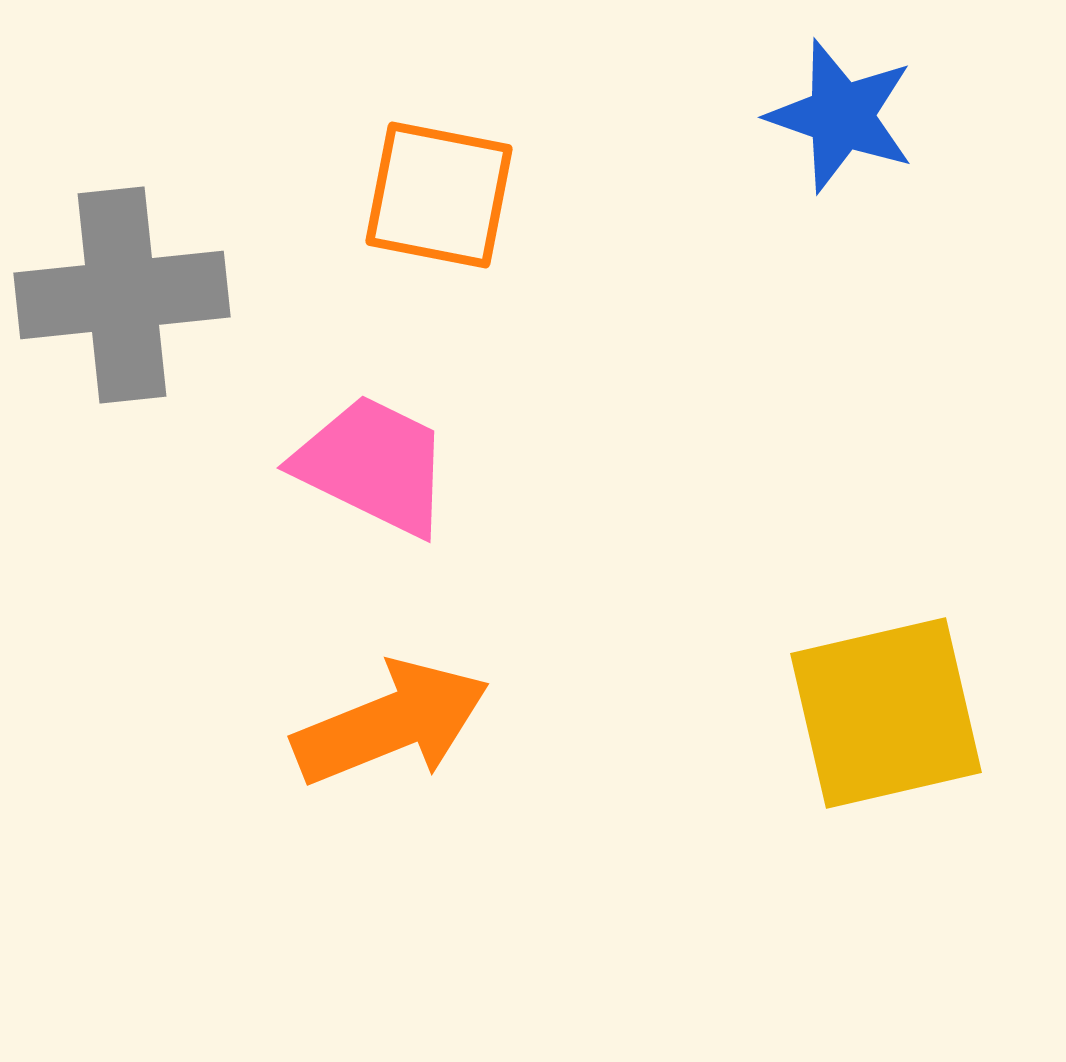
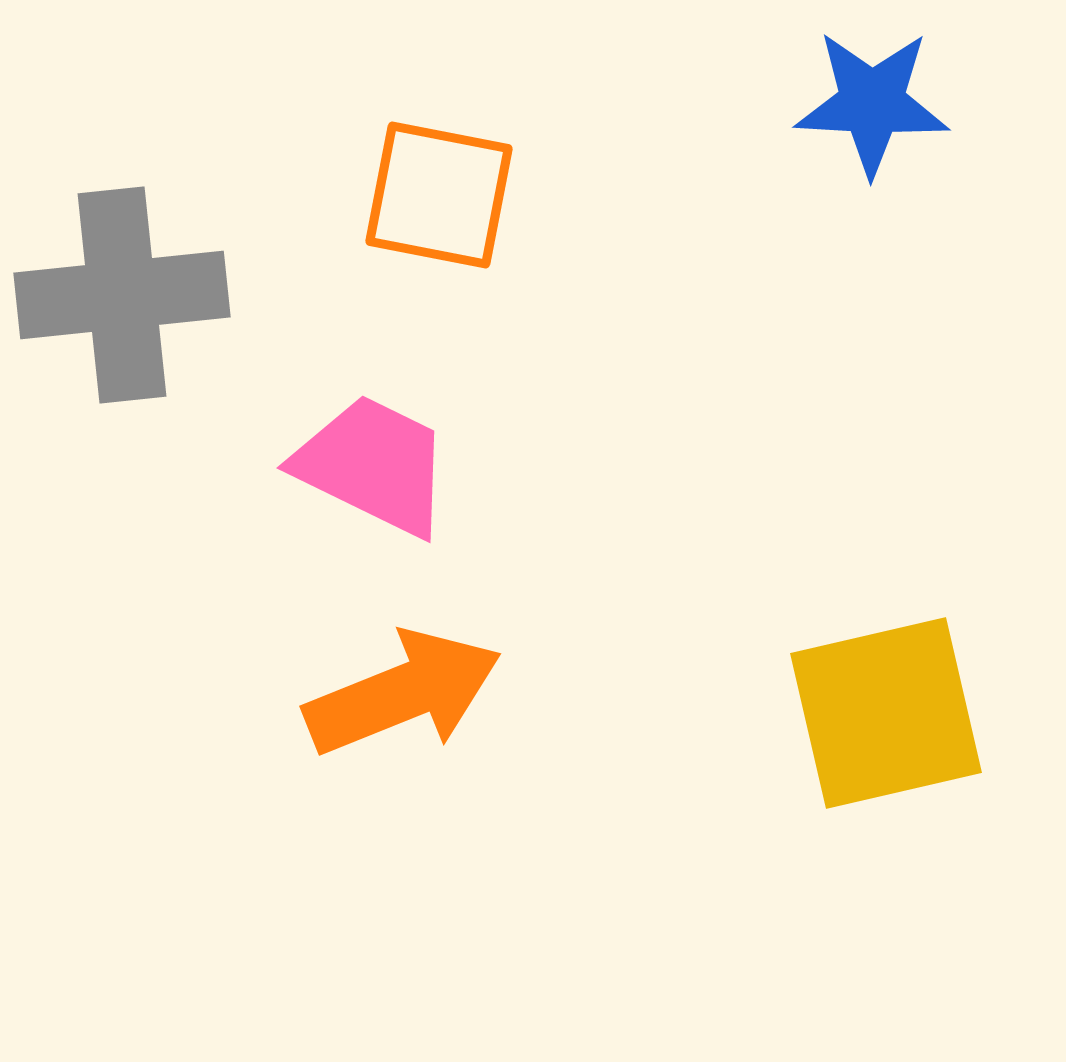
blue star: moved 31 px right, 13 px up; rotated 16 degrees counterclockwise
orange arrow: moved 12 px right, 30 px up
